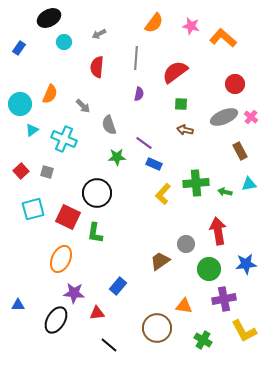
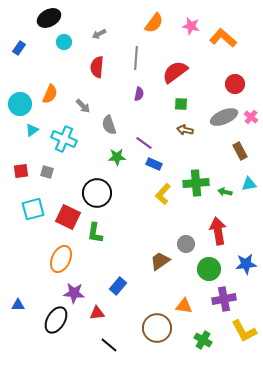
red square at (21, 171): rotated 35 degrees clockwise
